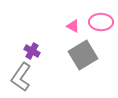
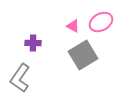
pink ellipse: rotated 30 degrees counterclockwise
purple cross: moved 1 px right, 8 px up; rotated 28 degrees counterclockwise
gray L-shape: moved 1 px left, 1 px down
